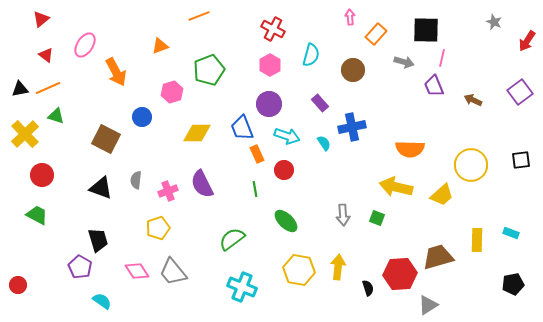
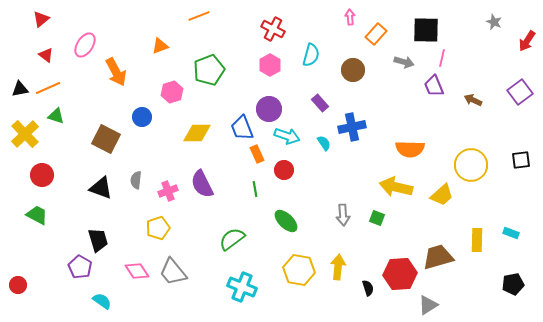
purple circle at (269, 104): moved 5 px down
